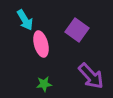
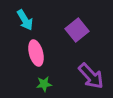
purple square: rotated 15 degrees clockwise
pink ellipse: moved 5 px left, 9 px down
